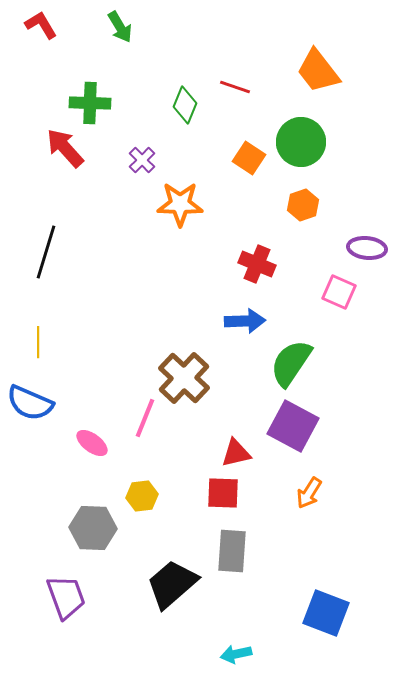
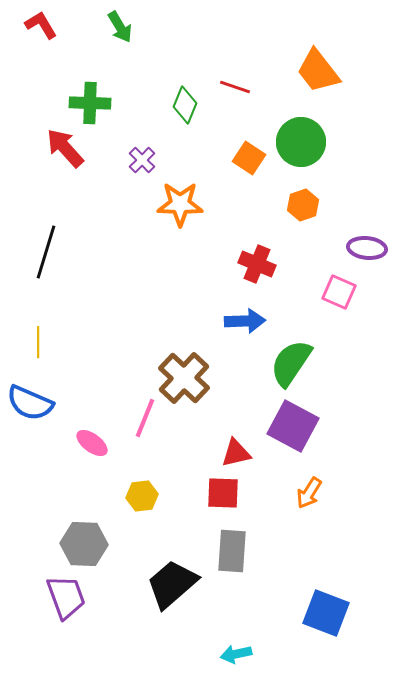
gray hexagon: moved 9 px left, 16 px down
